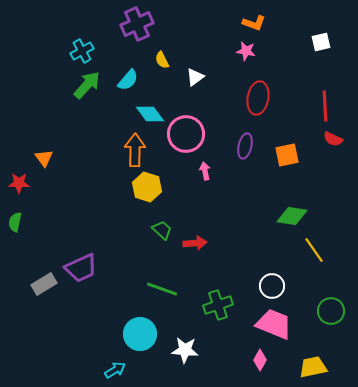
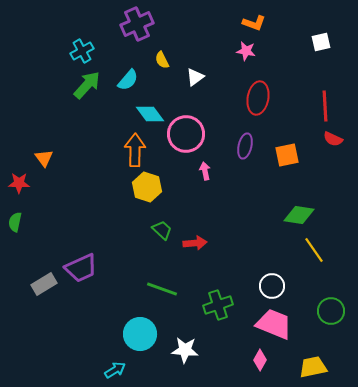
green diamond: moved 7 px right, 1 px up
